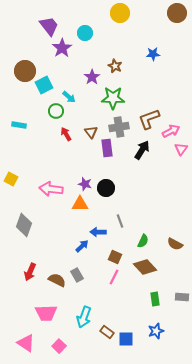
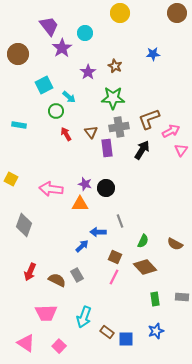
brown circle at (25, 71): moved 7 px left, 17 px up
purple star at (92, 77): moved 4 px left, 5 px up
pink triangle at (181, 149): moved 1 px down
